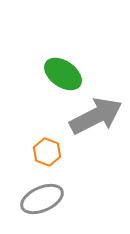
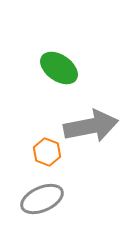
green ellipse: moved 4 px left, 6 px up
gray arrow: moved 5 px left, 10 px down; rotated 16 degrees clockwise
